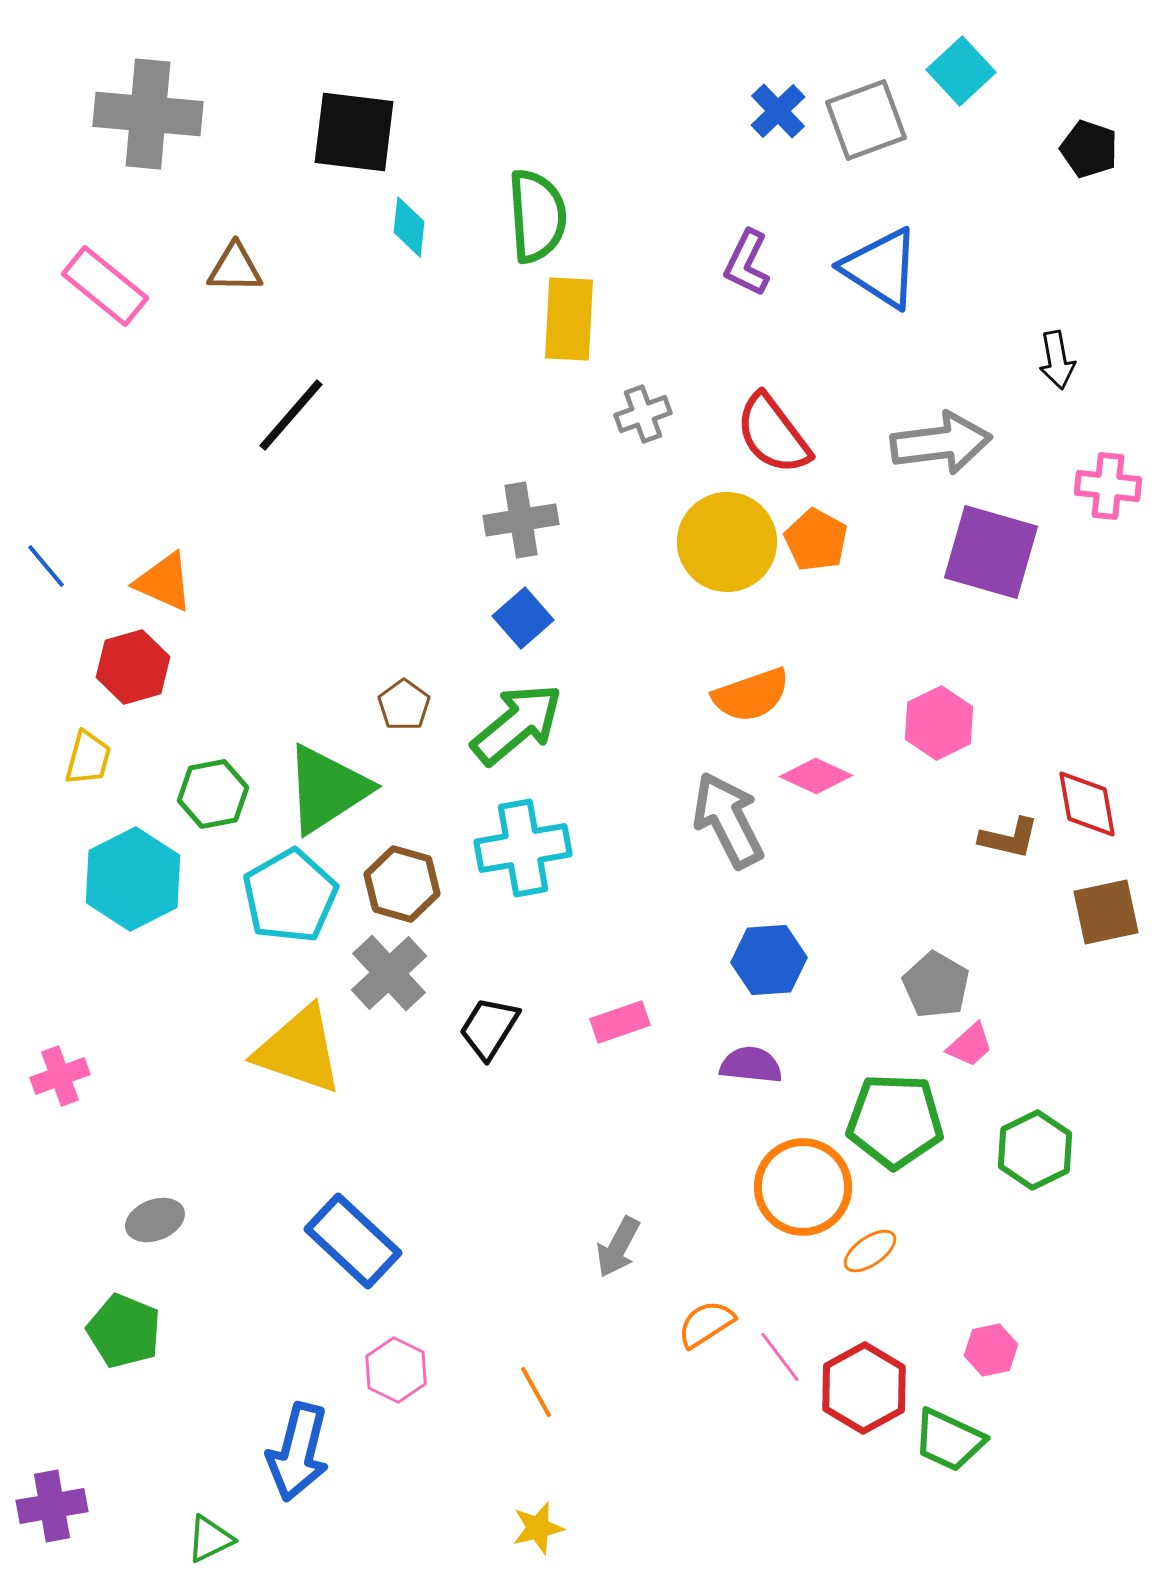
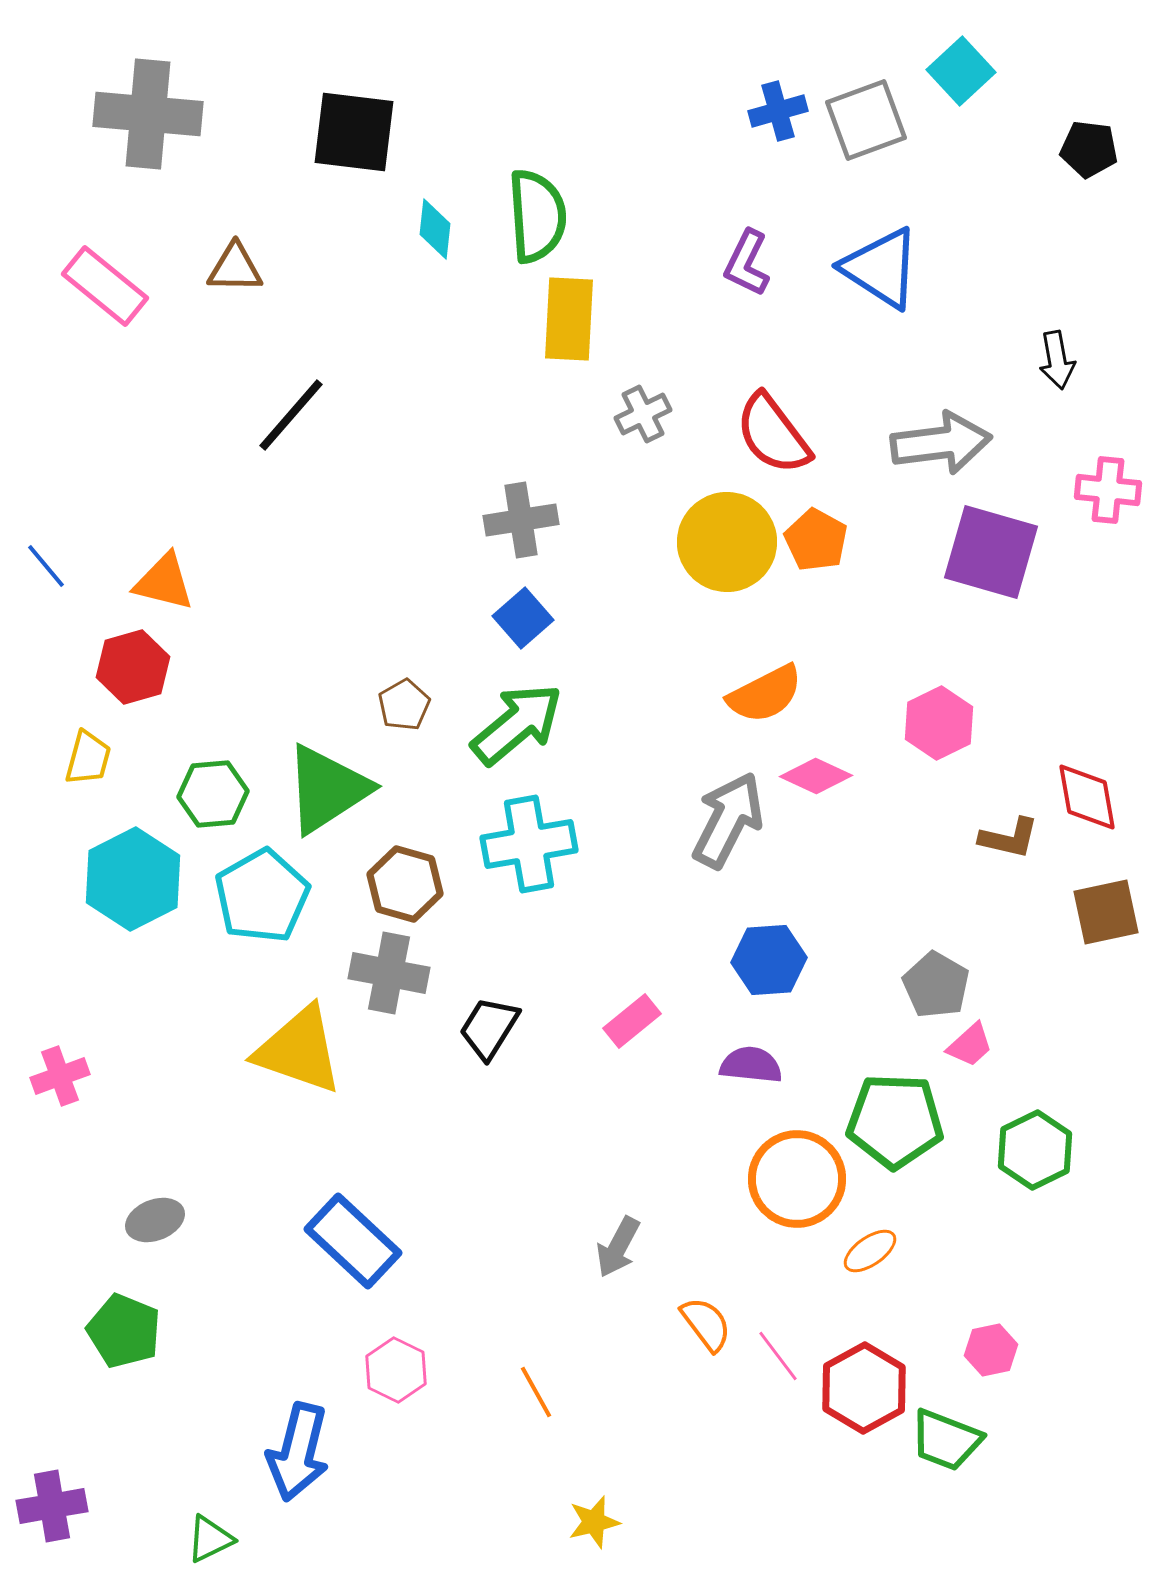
blue cross at (778, 111): rotated 28 degrees clockwise
black pentagon at (1089, 149): rotated 12 degrees counterclockwise
cyan diamond at (409, 227): moved 26 px right, 2 px down
gray cross at (643, 414): rotated 6 degrees counterclockwise
pink cross at (1108, 486): moved 4 px down
orange triangle at (164, 582): rotated 10 degrees counterclockwise
orange semicircle at (751, 695): moved 14 px right, 1 px up; rotated 8 degrees counterclockwise
brown pentagon at (404, 705): rotated 6 degrees clockwise
green hexagon at (213, 794): rotated 6 degrees clockwise
red diamond at (1087, 804): moved 7 px up
gray arrow at (728, 820): rotated 54 degrees clockwise
cyan cross at (523, 848): moved 6 px right, 4 px up
brown hexagon at (402, 884): moved 3 px right
cyan pentagon at (290, 896): moved 28 px left
gray cross at (389, 973): rotated 36 degrees counterclockwise
pink rectangle at (620, 1022): moved 12 px right, 1 px up; rotated 20 degrees counterclockwise
orange circle at (803, 1187): moved 6 px left, 8 px up
orange semicircle at (706, 1324): rotated 86 degrees clockwise
pink line at (780, 1357): moved 2 px left, 1 px up
green trapezoid at (949, 1440): moved 3 px left; rotated 4 degrees counterclockwise
yellow star at (538, 1528): moved 56 px right, 6 px up
